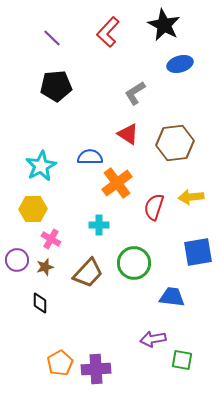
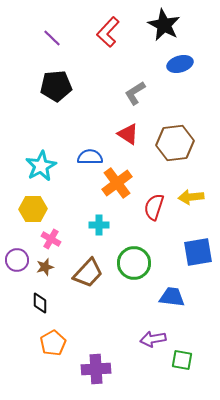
orange pentagon: moved 7 px left, 20 px up
